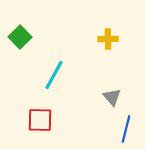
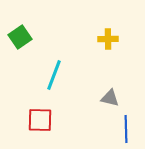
green square: rotated 10 degrees clockwise
cyan line: rotated 8 degrees counterclockwise
gray triangle: moved 2 px left, 1 px down; rotated 36 degrees counterclockwise
blue line: rotated 16 degrees counterclockwise
